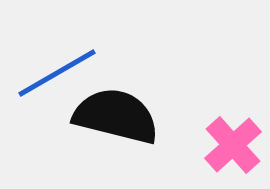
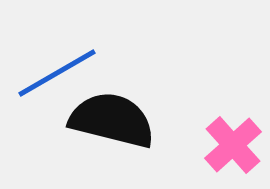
black semicircle: moved 4 px left, 4 px down
